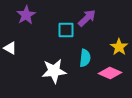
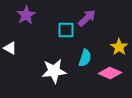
cyan semicircle: rotated 12 degrees clockwise
